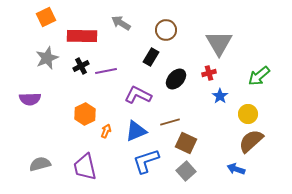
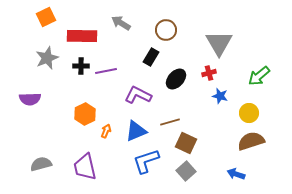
black cross: rotated 28 degrees clockwise
blue star: rotated 21 degrees counterclockwise
yellow circle: moved 1 px right, 1 px up
brown semicircle: rotated 24 degrees clockwise
gray semicircle: moved 1 px right
blue arrow: moved 5 px down
